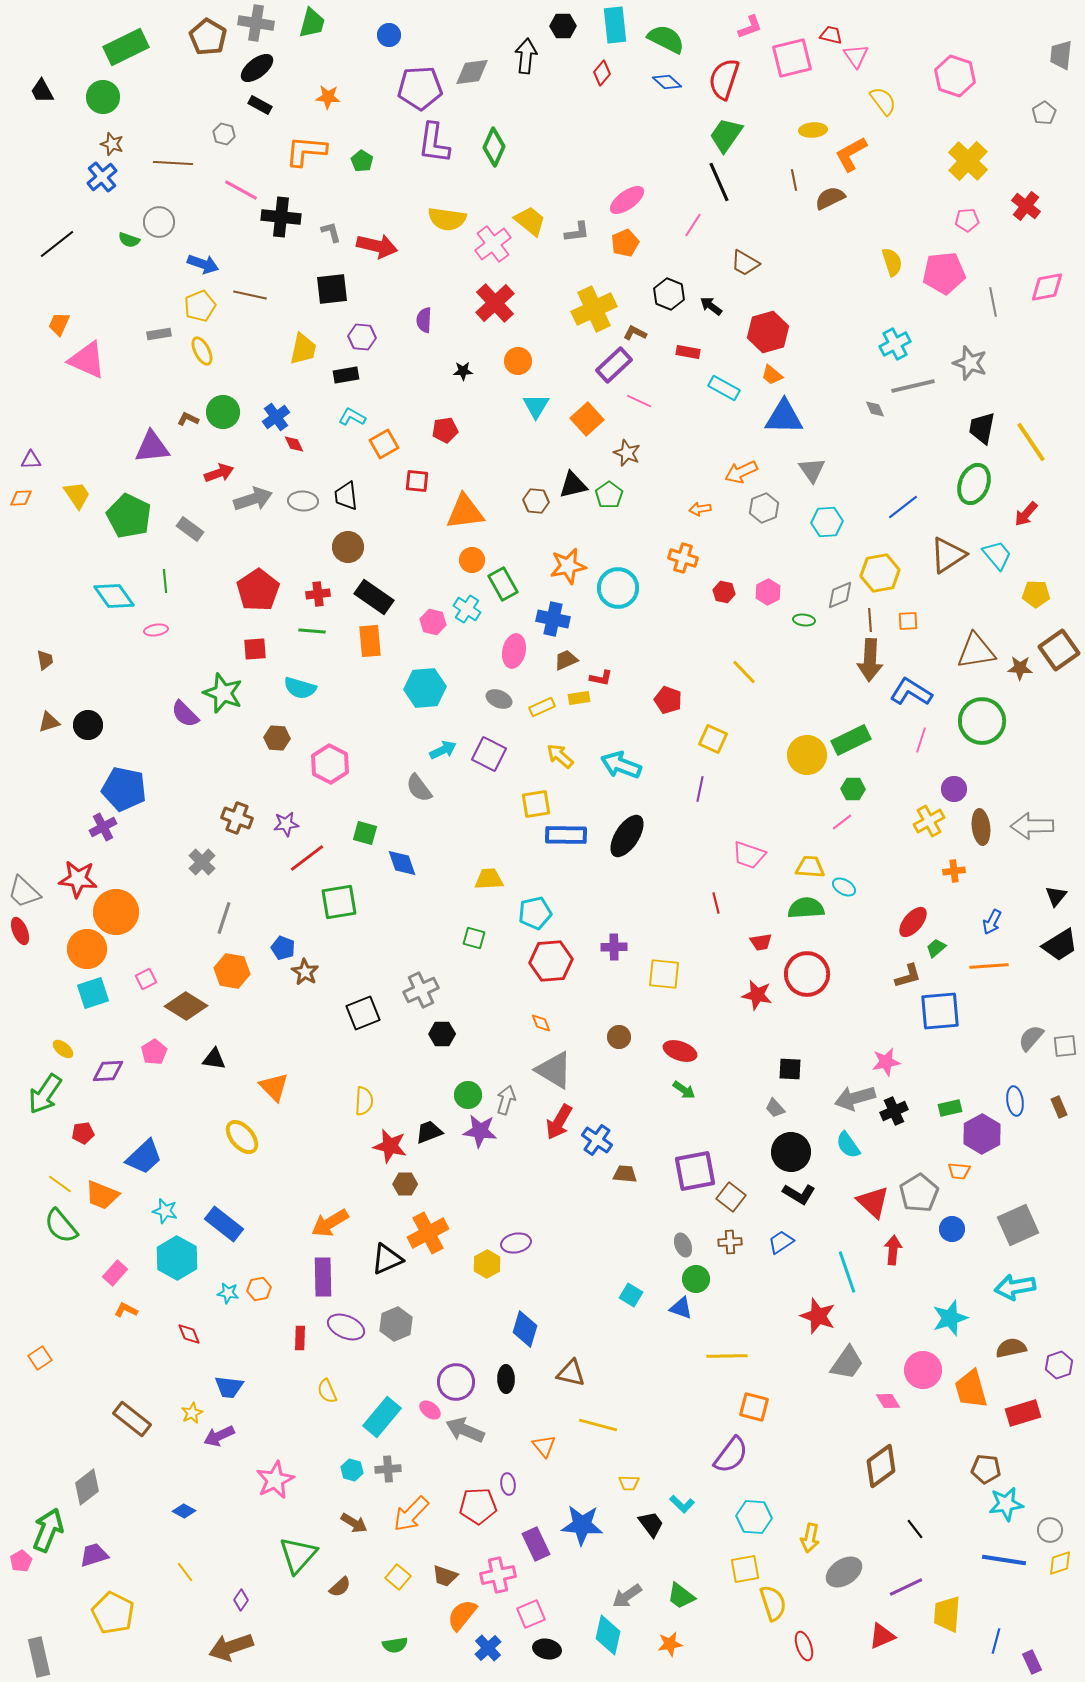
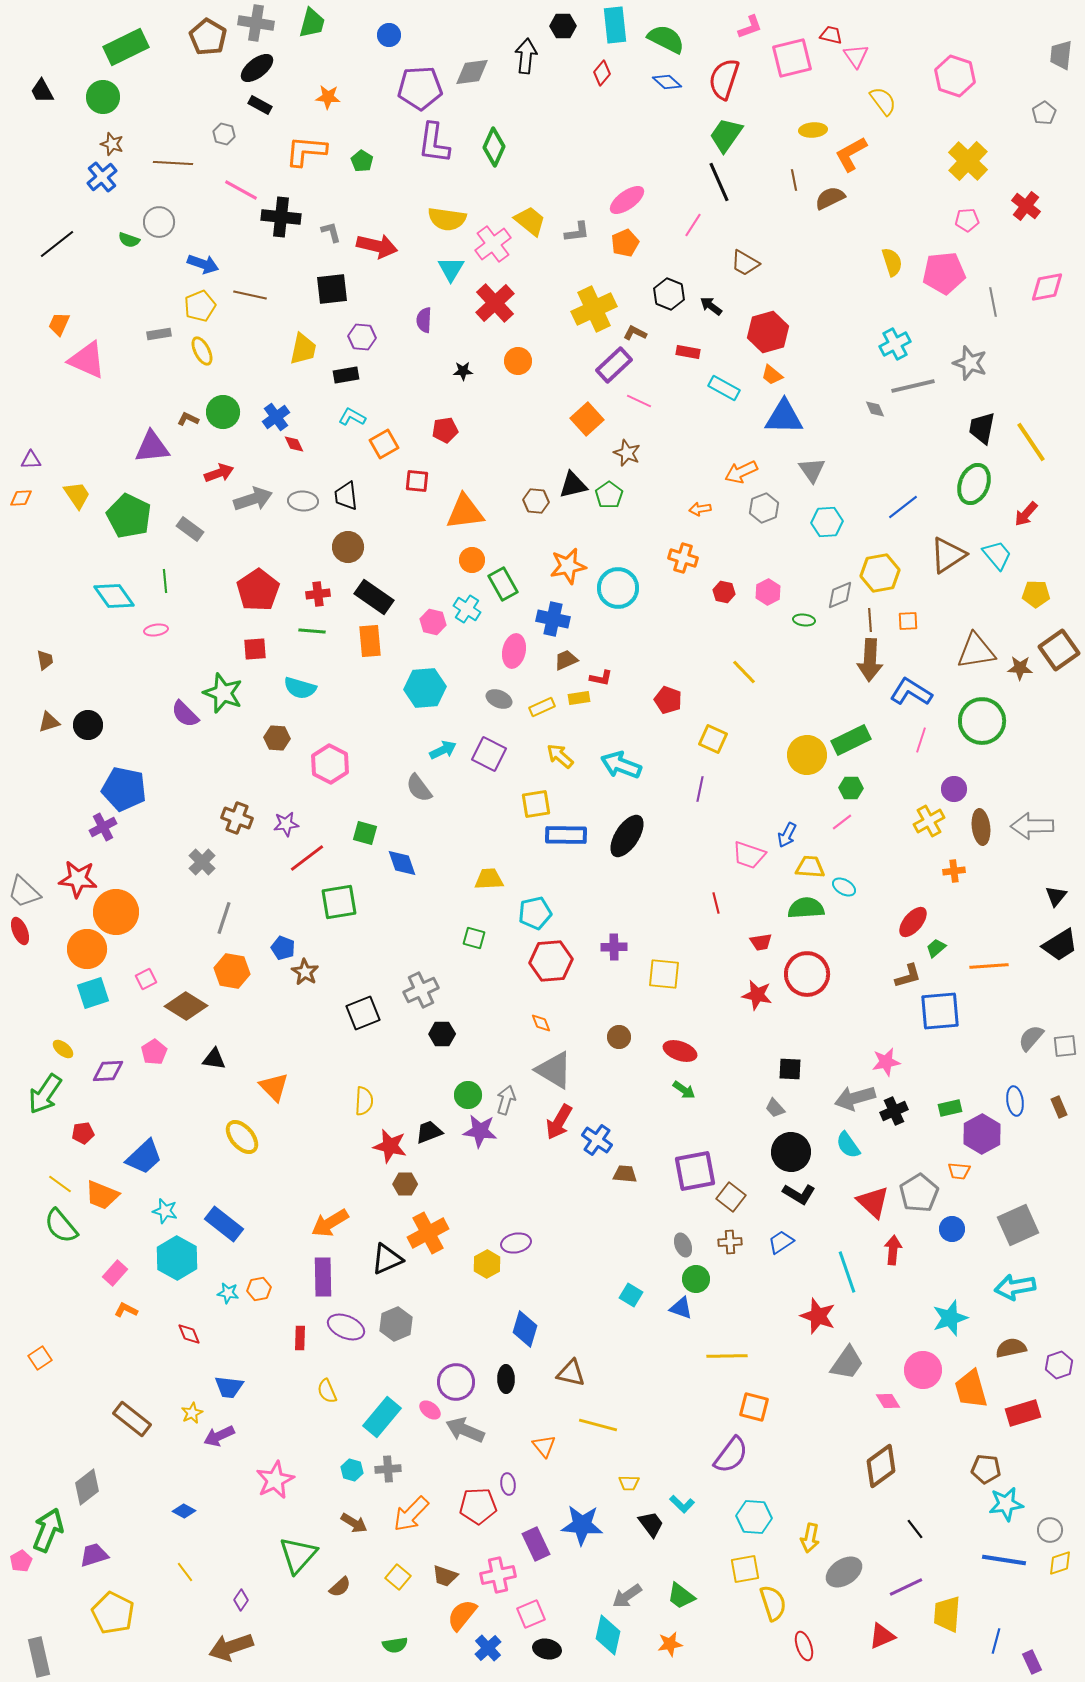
cyan triangle at (536, 406): moved 85 px left, 137 px up
green hexagon at (853, 789): moved 2 px left, 1 px up
blue arrow at (992, 922): moved 205 px left, 87 px up
